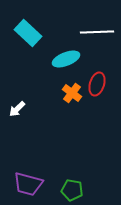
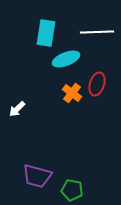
cyan rectangle: moved 18 px right; rotated 56 degrees clockwise
purple trapezoid: moved 9 px right, 8 px up
